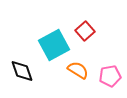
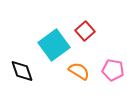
cyan square: rotated 8 degrees counterclockwise
orange semicircle: moved 1 px right, 1 px down
pink pentagon: moved 3 px right, 6 px up; rotated 20 degrees clockwise
